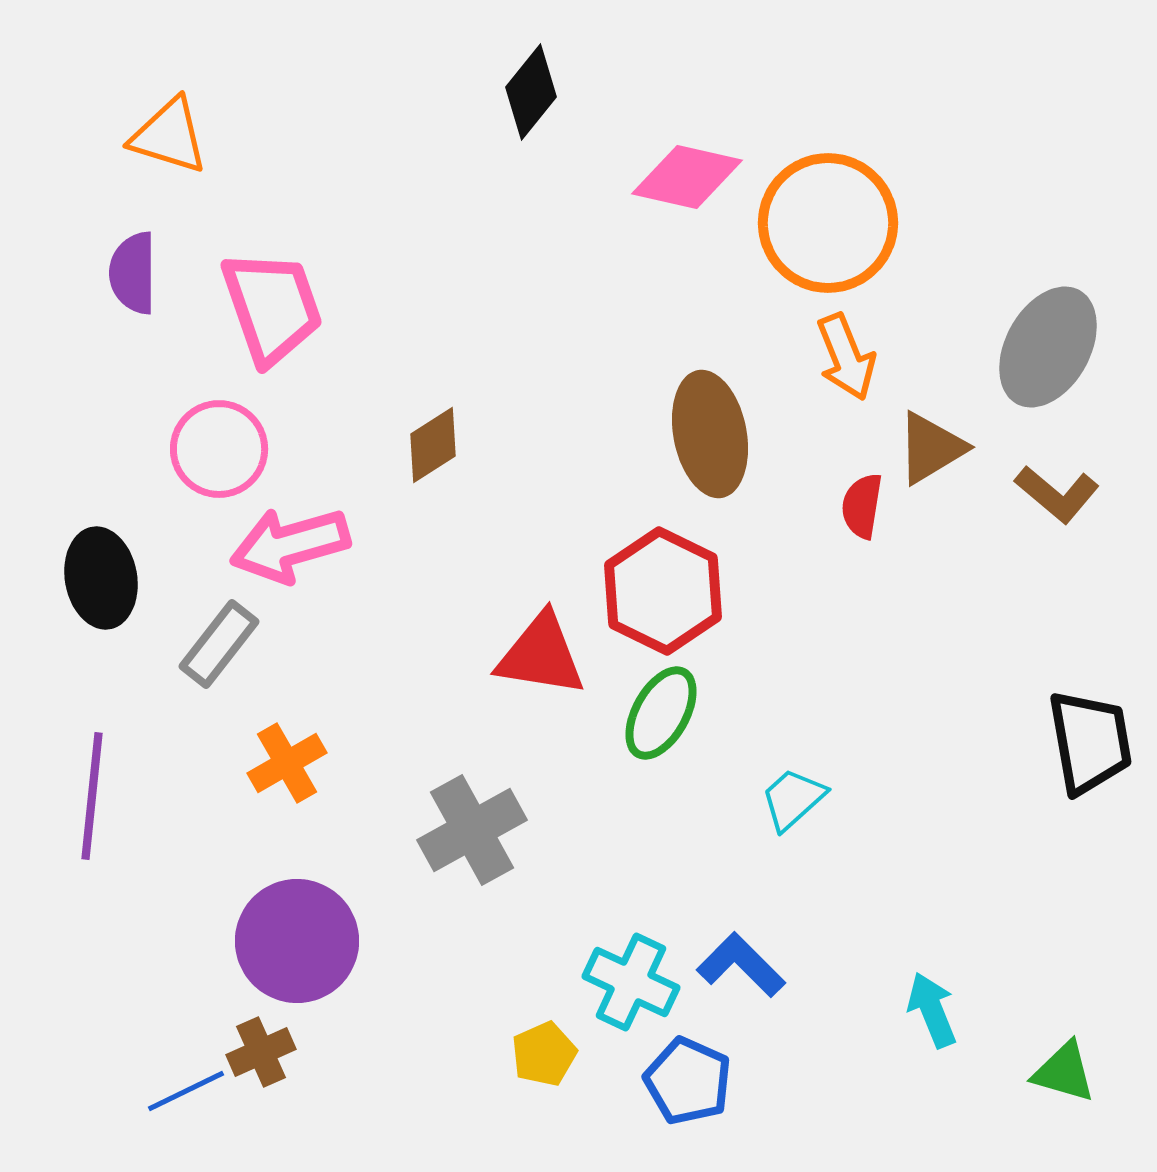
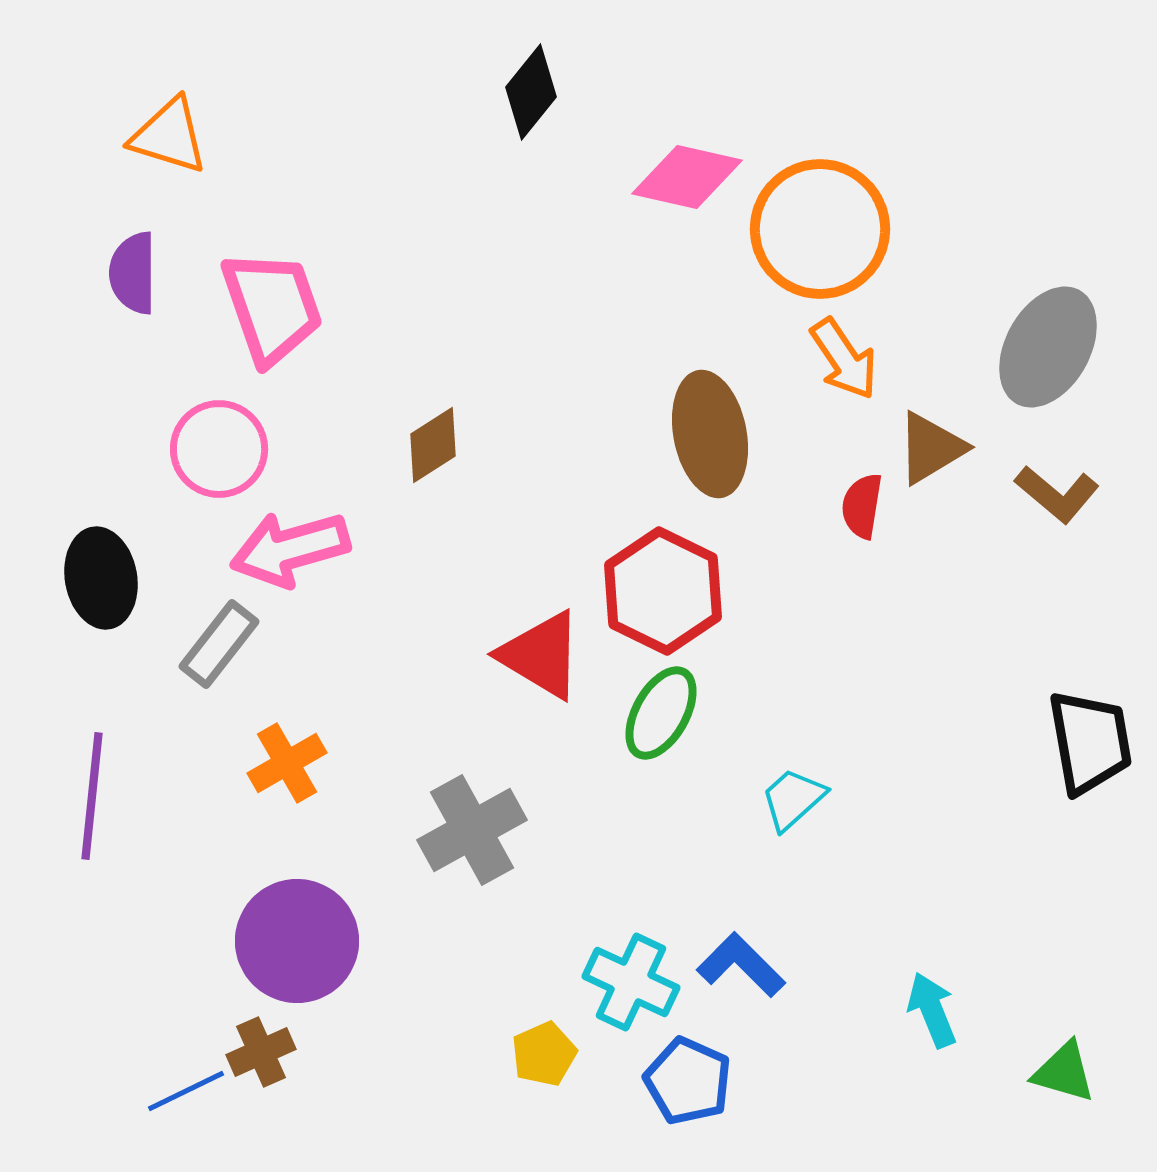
orange circle: moved 8 px left, 6 px down
orange arrow: moved 2 px left, 2 px down; rotated 12 degrees counterclockwise
pink arrow: moved 4 px down
red triangle: rotated 22 degrees clockwise
